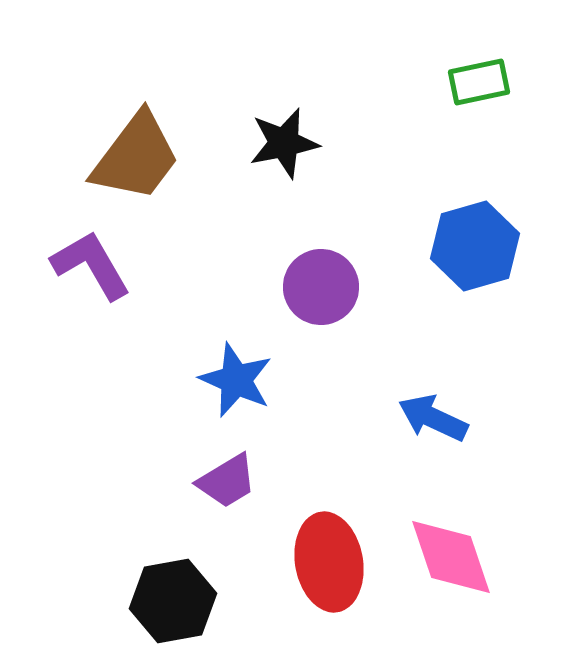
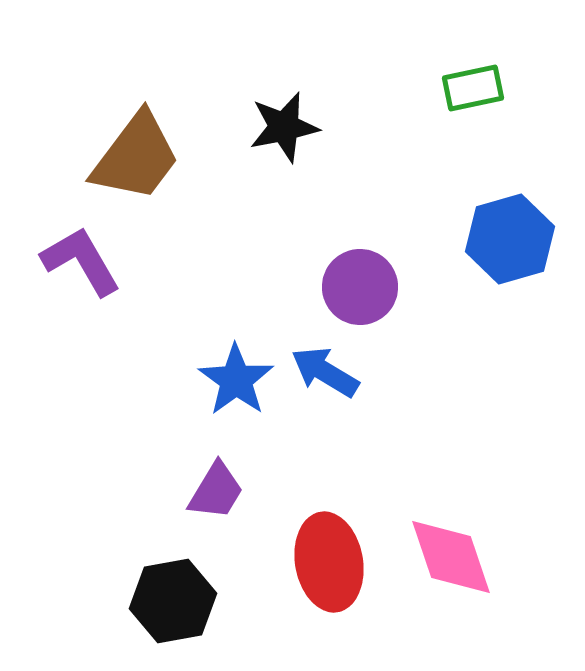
green rectangle: moved 6 px left, 6 px down
black star: moved 16 px up
blue hexagon: moved 35 px right, 7 px up
purple L-shape: moved 10 px left, 4 px up
purple circle: moved 39 px right
blue star: rotated 12 degrees clockwise
blue arrow: moved 108 px left, 46 px up; rotated 6 degrees clockwise
purple trapezoid: moved 11 px left, 10 px down; rotated 28 degrees counterclockwise
